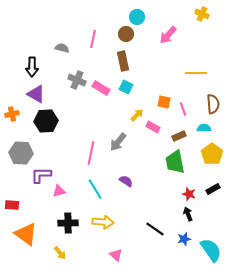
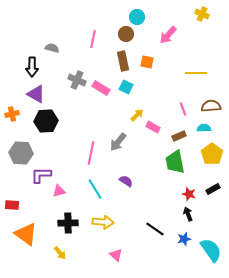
gray semicircle at (62, 48): moved 10 px left
orange square at (164, 102): moved 17 px left, 40 px up
brown semicircle at (213, 104): moved 2 px left, 2 px down; rotated 90 degrees counterclockwise
